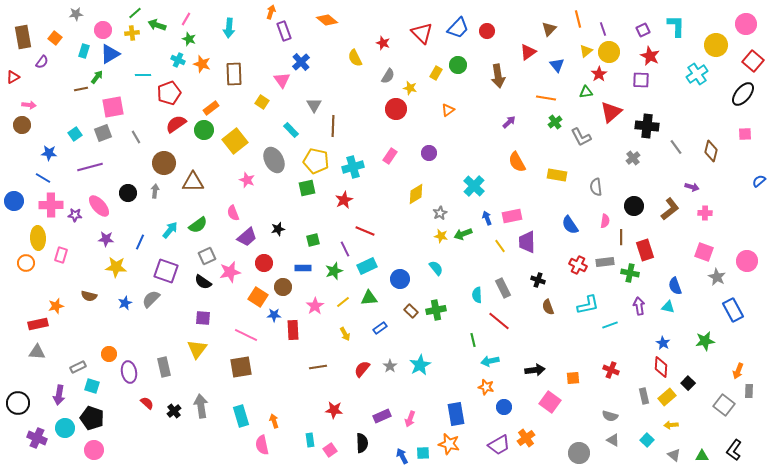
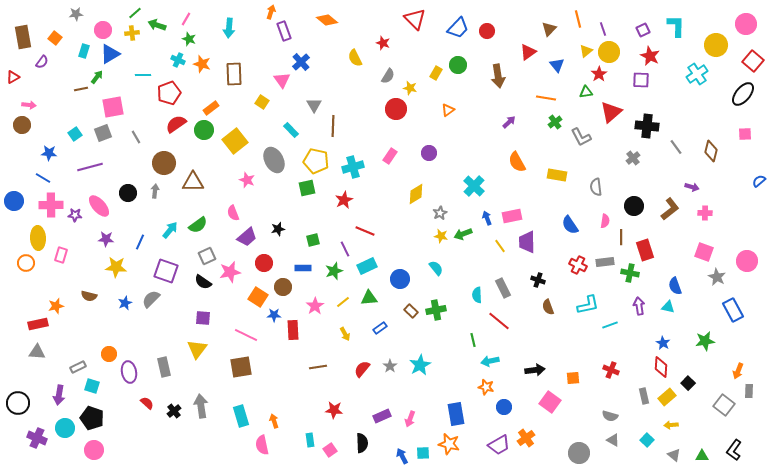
red triangle at (422, 33): moved 7 px left, 14 px up
